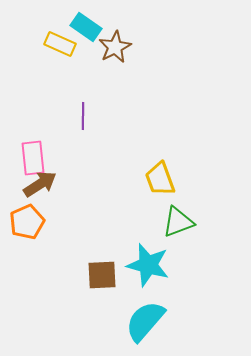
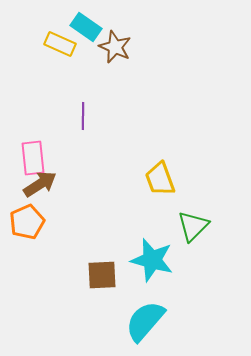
brown star: rotated 20 degrees counterclockwise
green triangle: moved 15 px right, 4 px down; rotated 24 degrees counterclockwise
cyan star: moved 4 px right, 5 px up
